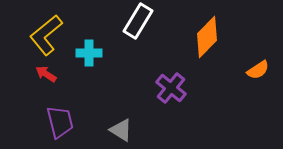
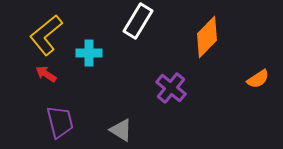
orange semicircle: moved 9 px down
